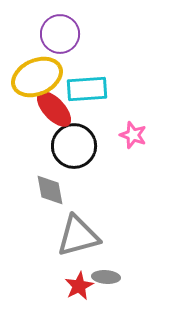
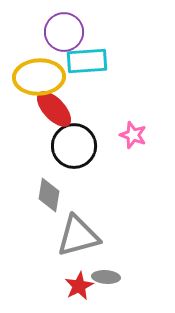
purple circle: moved 4 px right, 2 px up
yellow ellipse: moved 2 px right; rotated 21 degrees clockwise
cyan rectangle: moved 28 px up
gray diamond: moved 1 px left, 5 px down; rotated 20 degrees clockwise
